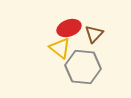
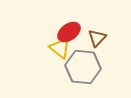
red ellipse: moved 4 px down; rotated 15 degrees counterclockwise
brown triangle: moved 3 px right, 4 px down
